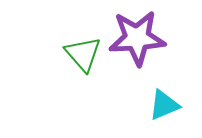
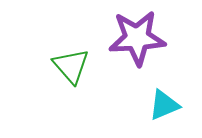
green triangle: moved 12 px left, 12 px down
